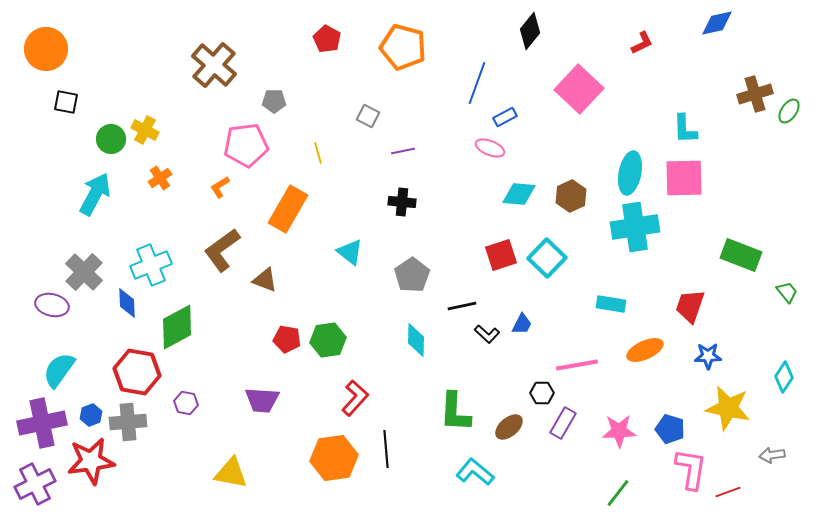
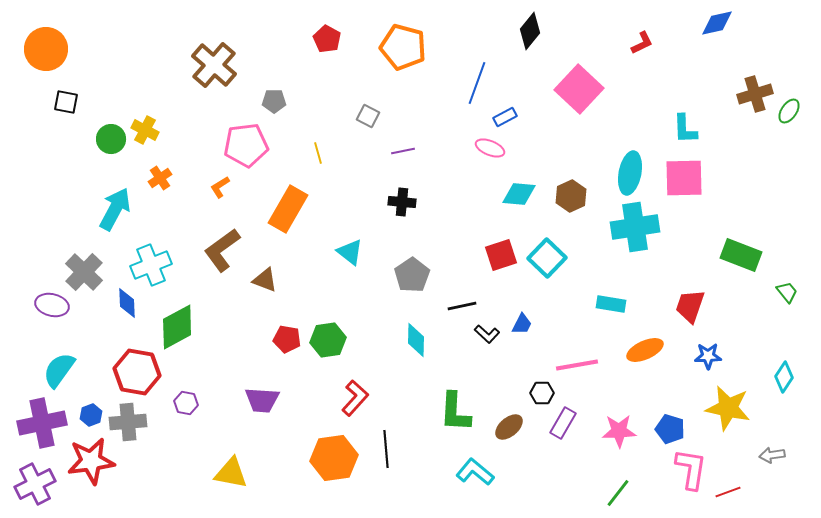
cyan arrow at (95, 194): moved 20 px right, 15 px down
